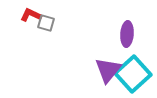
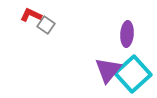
gray square: moved 2 px down; rotated 18 degrees clockwise
